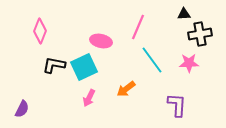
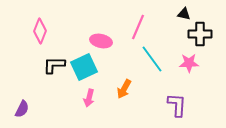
black triangle: rotated 16 degrees clockwise
black cross: rotated 10 degrees clockwise
cyan line: moved 1 px up
black L-shape: rotated 10 degrees counterclockwise
orange arrow: moved 2 px left; rotated 24 degrees counterclockwise
pink arrow: rotated 12 degrees counterclockwise
